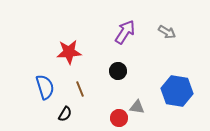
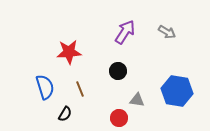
gray triangle: moved 7 px up
